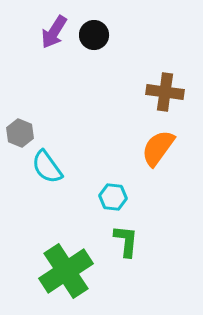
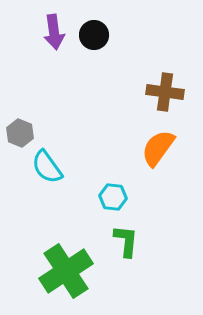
purple arrow: rotated 40 degrees counterclockwise
